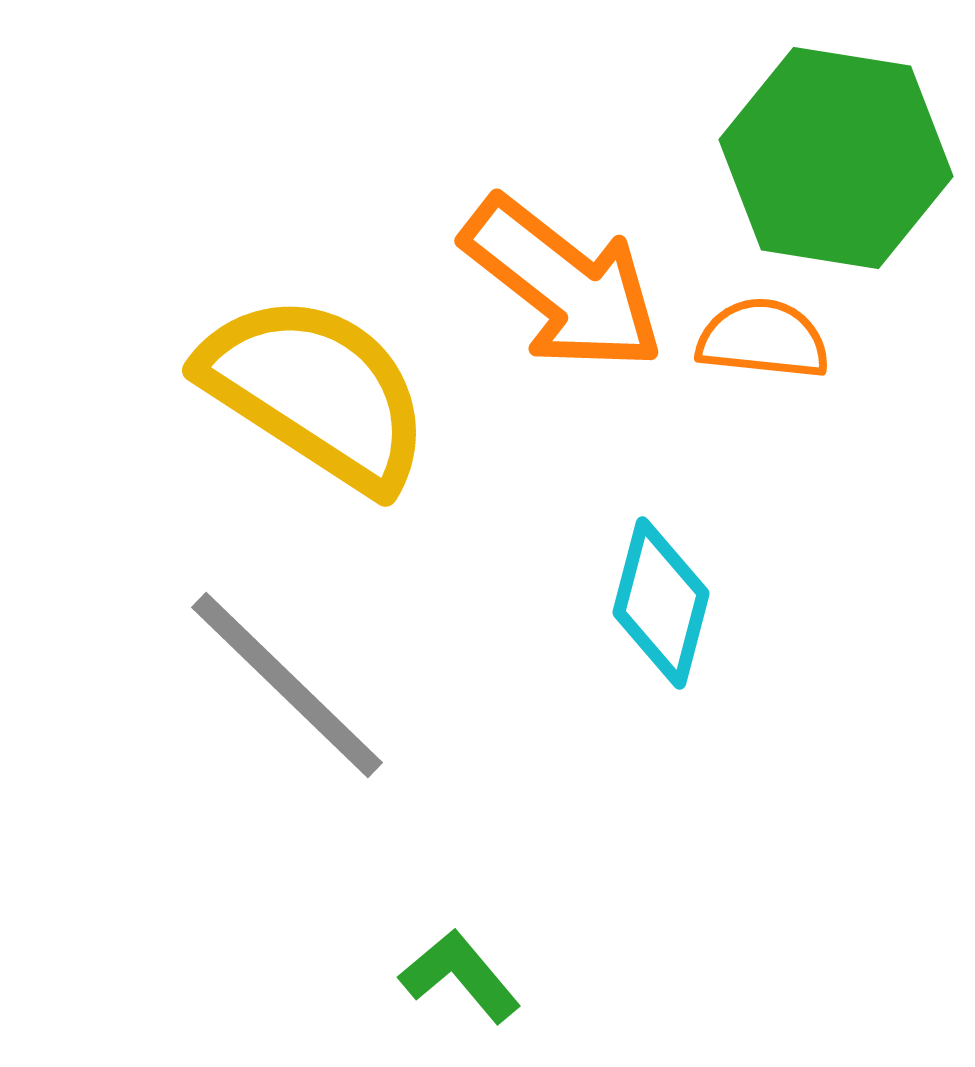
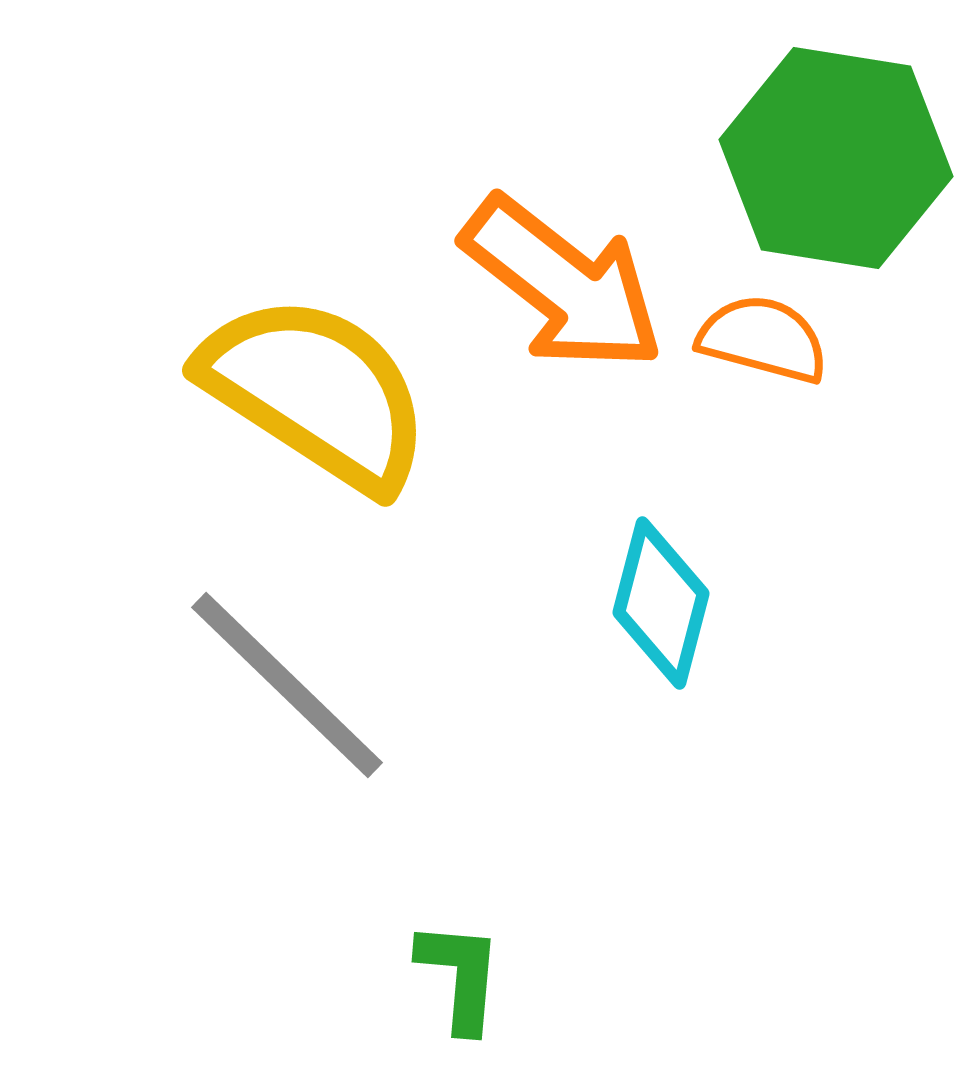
orange semicircle: rotated 9 degrees clockwise
green L-shape: rotated 45 degrees clockwise
